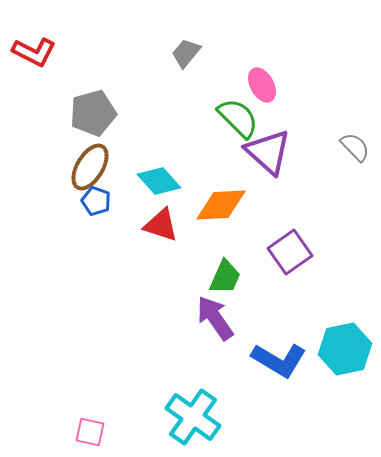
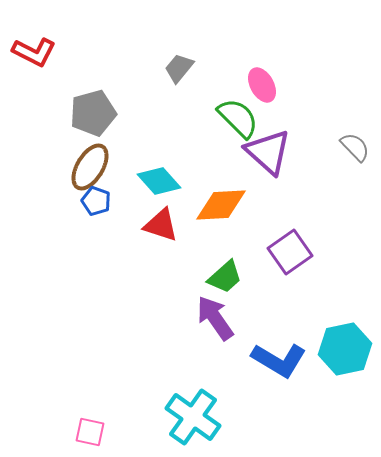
gray trapezoid: moved 7 px left, 15 px down
green trapezoid: rotated 24 degrees clockwise
